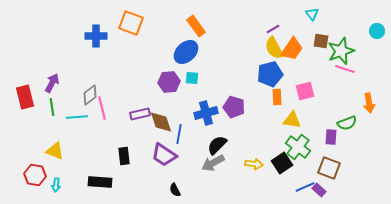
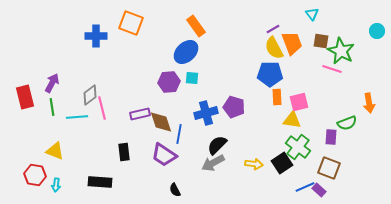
orange trapezoid at (292, 49): moved 6 px up; rotated 55 degrees counterclockwise
green star at (341, 51): rotated 24 degrees counterclockwise
pink line at (345, 69): moved 13 px left
blue pentagon at (270, 74): rotated 15 degrees clockwise
pink square at (305, 91): moved 6 px left, 11 px down
black rectangle at (124, 156): moved 4 px up
